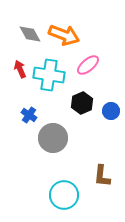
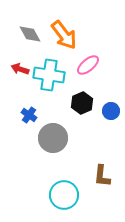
orange arrow: rotated 32 degrees clockwise
red arrow: rotated 48 degrees counterclockwise
